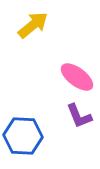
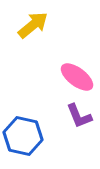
blue hexagon: rotated 9 degrees clockwise
